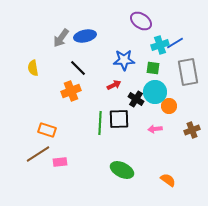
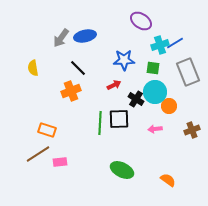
gray rectangle: rotated 12 degrees counterclockwise
